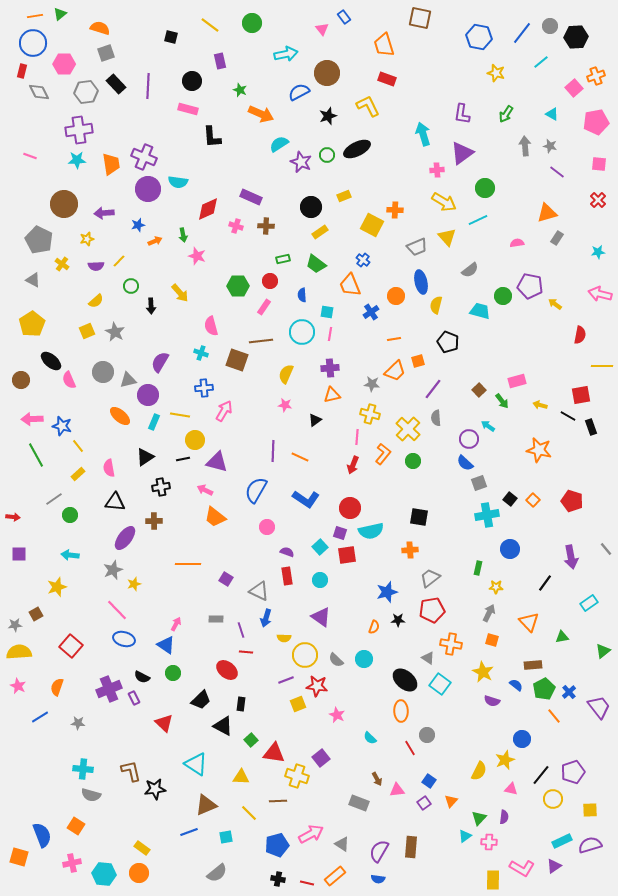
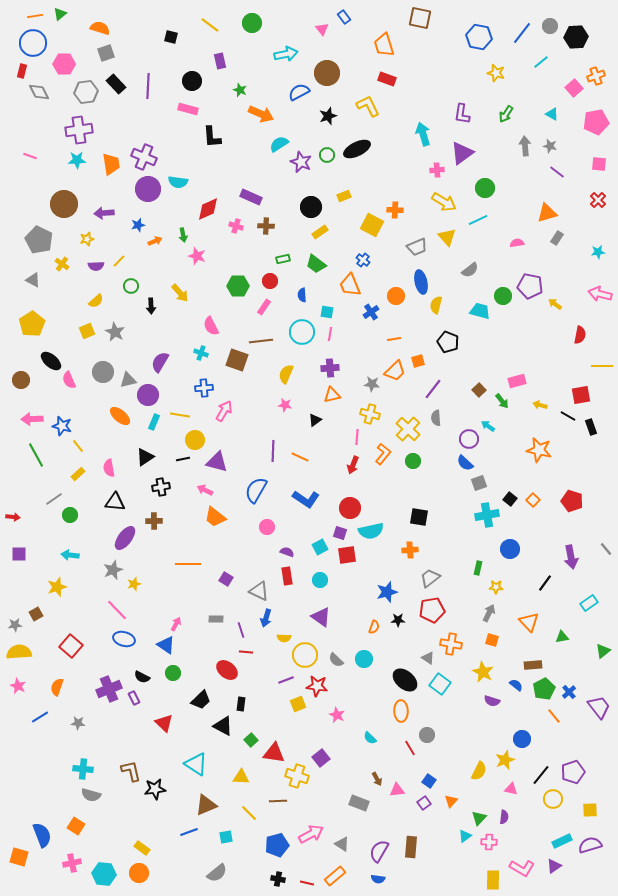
pink semicircle at (211, 326): rotated 12 degrees counterclockwise
cyan square at (320, 547): rotated 14 degrees clockwise
